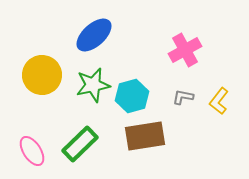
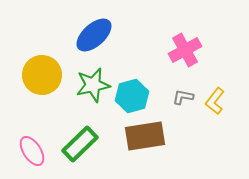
yellow L-shape: moved 4 px left
